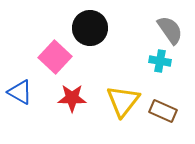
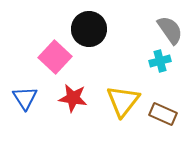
black circle: moved 1 px left, 1 px down
cyan cross: rotated 25 degrees counterclockwise
blue triangle: moved 5 px right, 6 px down; rotated 28 degrees clockwise
red star: moved 1 px right; rotated 8 degrees clockwise
brown rectangle: moved 3 px down
